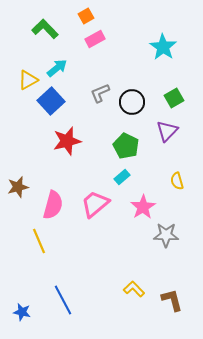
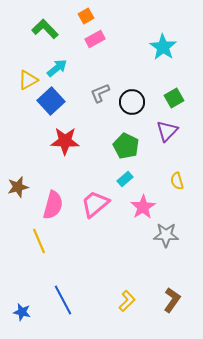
red star: moved 2 px left; rotated 16 degrees clockwise
cyan rectangle: moved 3 px right, 2 px down
yellow L-shape: moved 7 px left, 12 px down; rotated 90 degrees clockwise
brown L-shape: rotated 50 degrees clockwise
